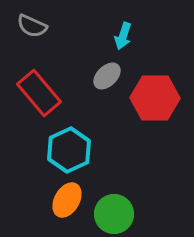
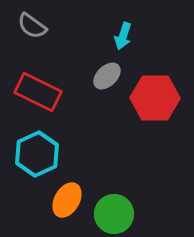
gray semicircle: rotated 12 degrees clockwise
red rectangle: moved 1 px left, 1 px up; rotated 24 degrees counterclockwise
cyan hexagon: moved 32 px left, 4 px down
